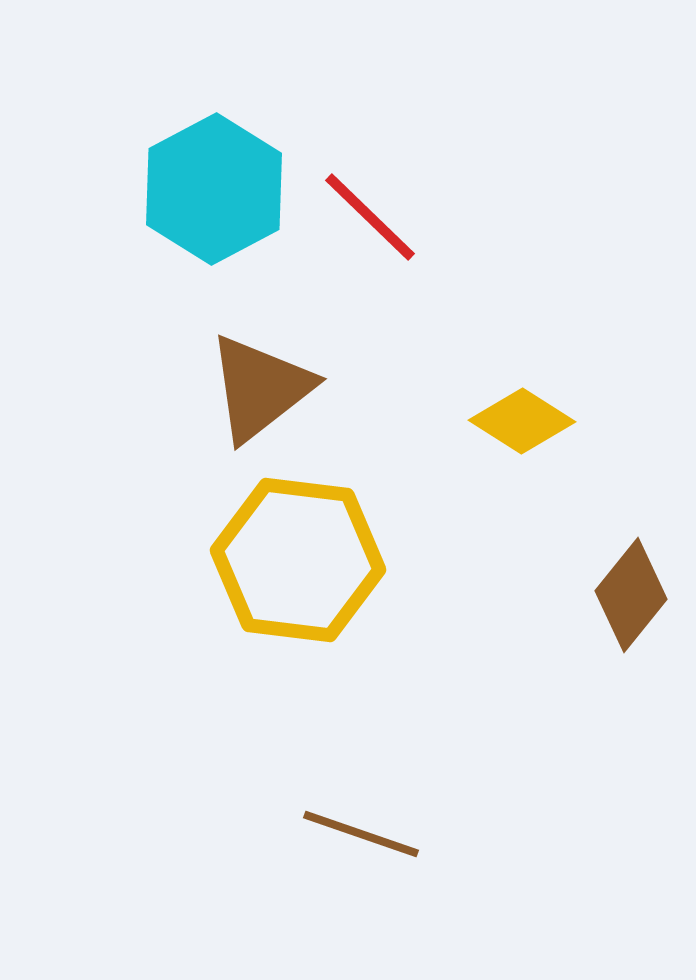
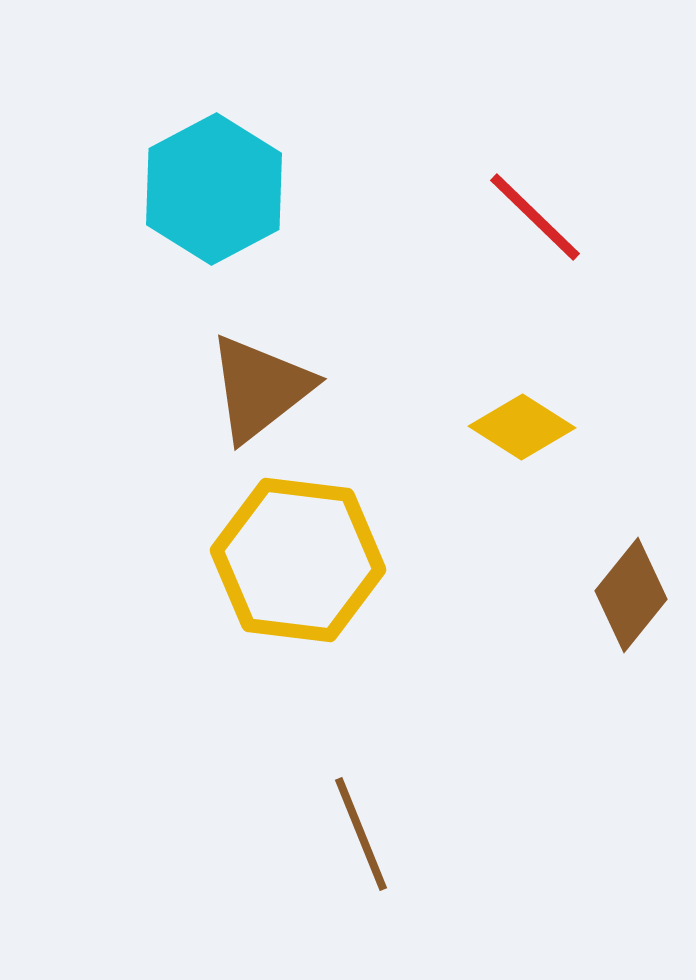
red line: moved 165 px right
yellow diamond: moved 6 px down
brown line: rotated 49 degrees clockwise
